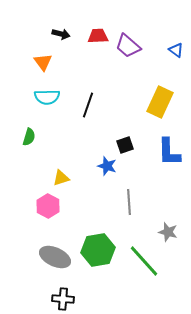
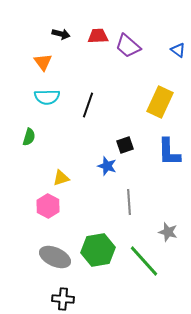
blue triangle: moved 2 px right
